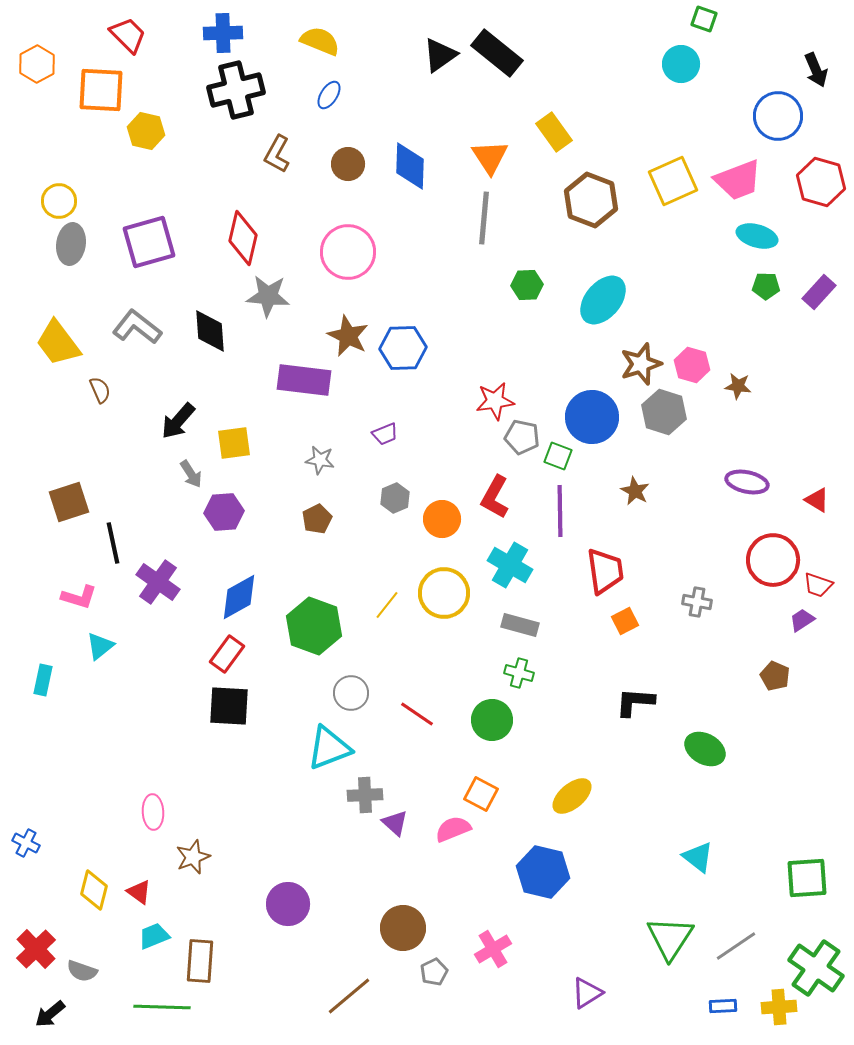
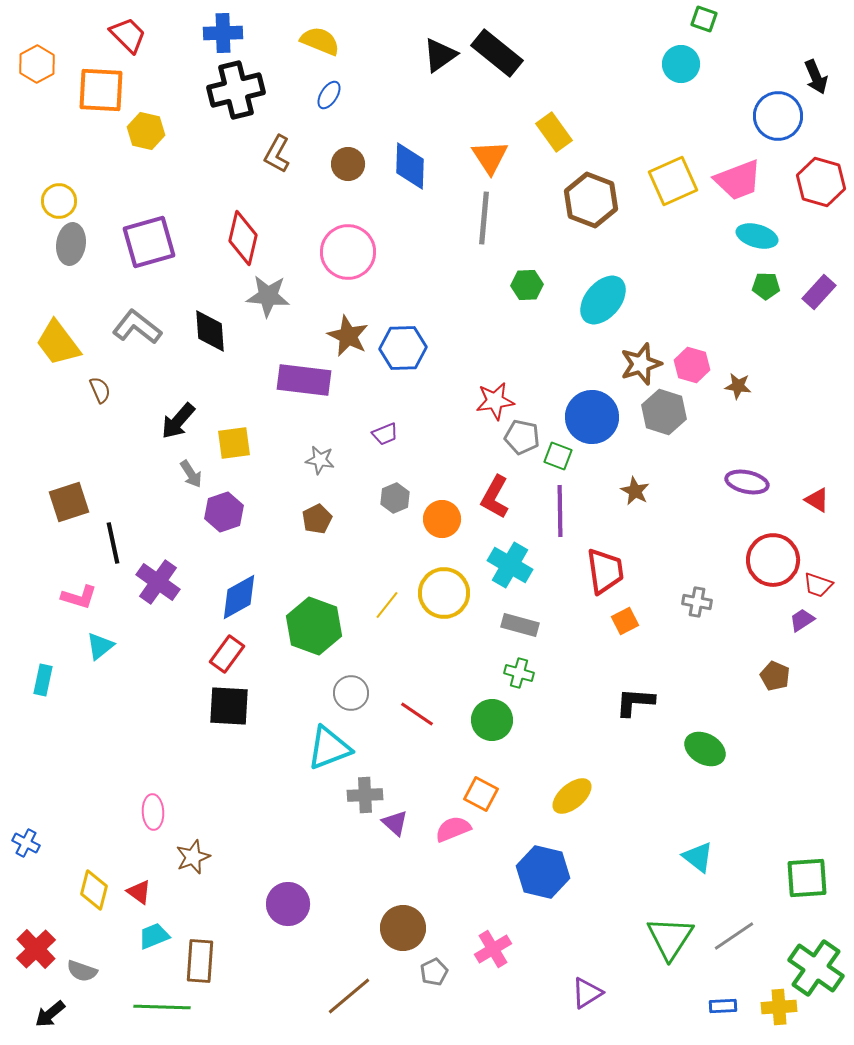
black arrow at (816, 70): moved 7 px down
purple hexagon at (224, 512): rotated 15 degrees counterclockwise
gray line at (736, 946): moved 2 px left, 10 px up
